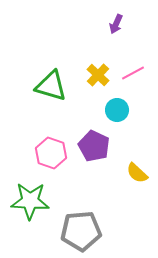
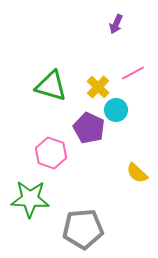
yellow cross: moved 12 px down
cyan circle: moved 1 px left
purple pentagon: moved 5 px left, 18 px up
green star: moved 2 px up
gray pentagon: moved 2 px right, 2 px up
